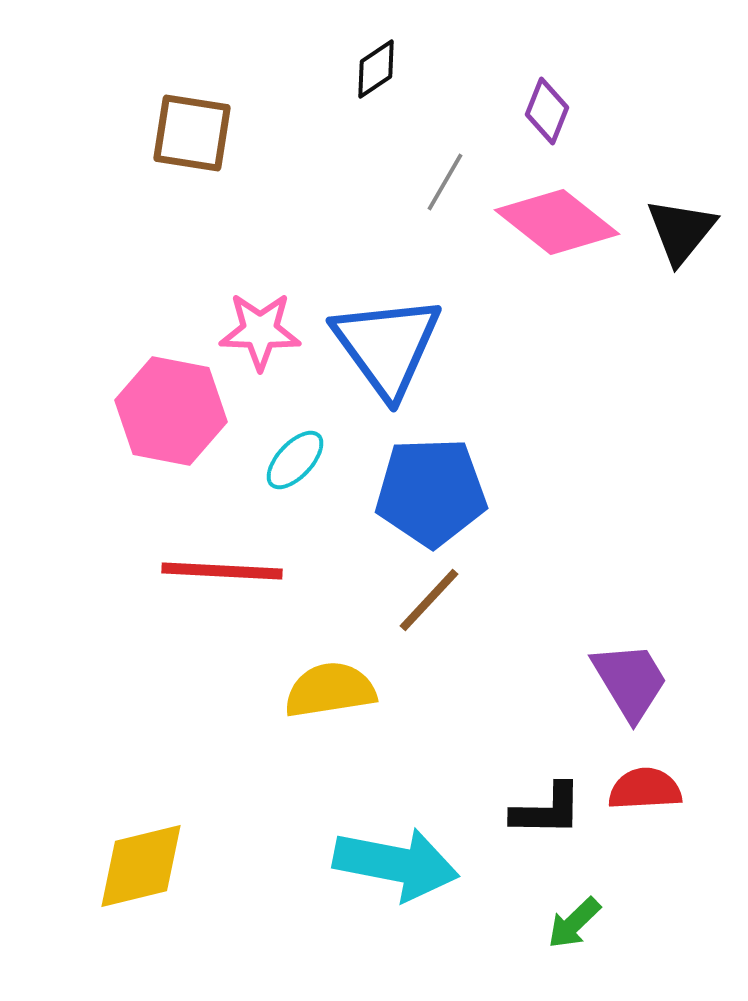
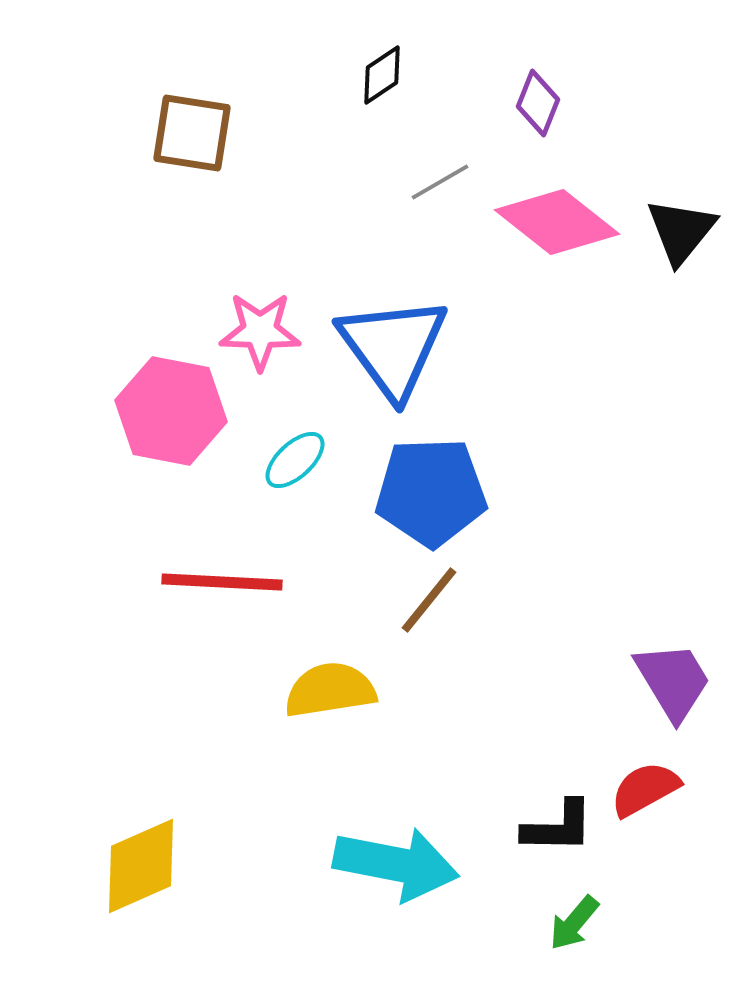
black diamond: moved 6 px right, 6 px down
purple diamond: moved 9 px left, 8 px up
gray line: moved 5 px left; rotated 30 degrees clockwise
blue triangle: moved 6 px right, 1 px down
cyan ellipse: rotated 4 degrees clockwise
red line: moved 11 px down
brown line: rotated 4 degrees counterclockwise
purple trapezoid: moved 43 px right
red semicircle: rotated 26 degrees counterclockwise
black L-shape: moved 11 px right, 17 px down
yellow diamond: rotated 10 degrees counterclockwise
green arrow: rotated 6 degrees counterclockwise
